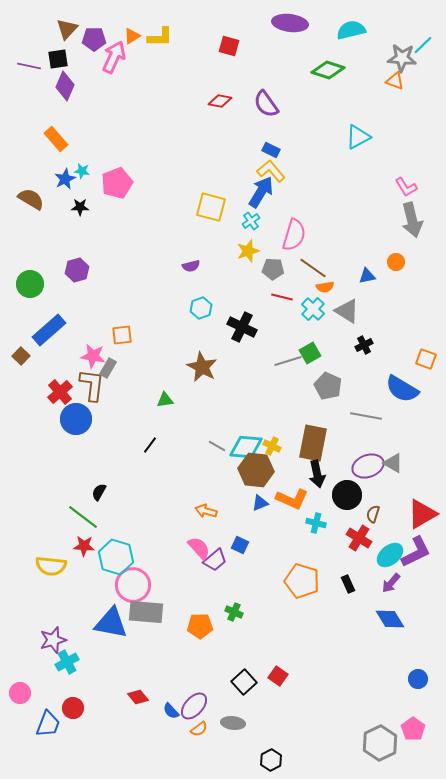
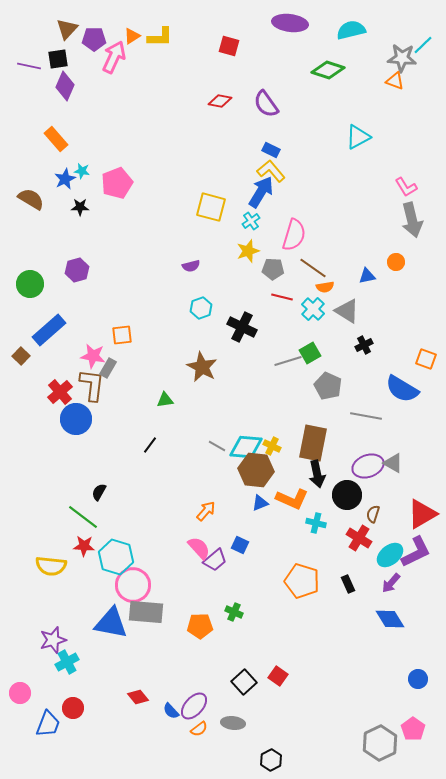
orange arrow at (206, 511): rotated 115 degrees clockwise
